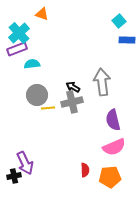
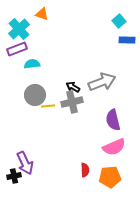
cyan cross: moved 4 px up
gray arrow: rotated 76 degrees clockwise
gray circle: moved 2 px left
yellow line: moved 2 px up
